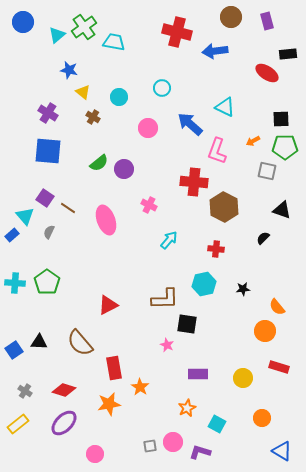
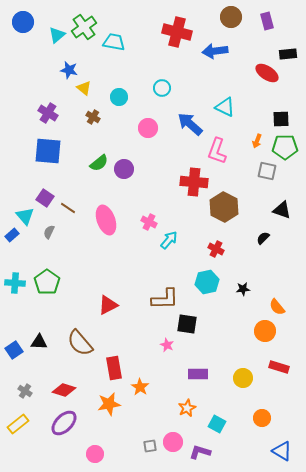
yellow triangle at (83, 92): moved 1 px right, 4 px up
orange arrow at (253, 141): moved 4 px right; rotated 40 degrees counterclockwise
pink cross at (149, 205): moved 17 px down
red cross at (216, 249): rotated 21 degrees clockwise
cyan hexagon at (204, 284): moved 3 px right, 2 px up
